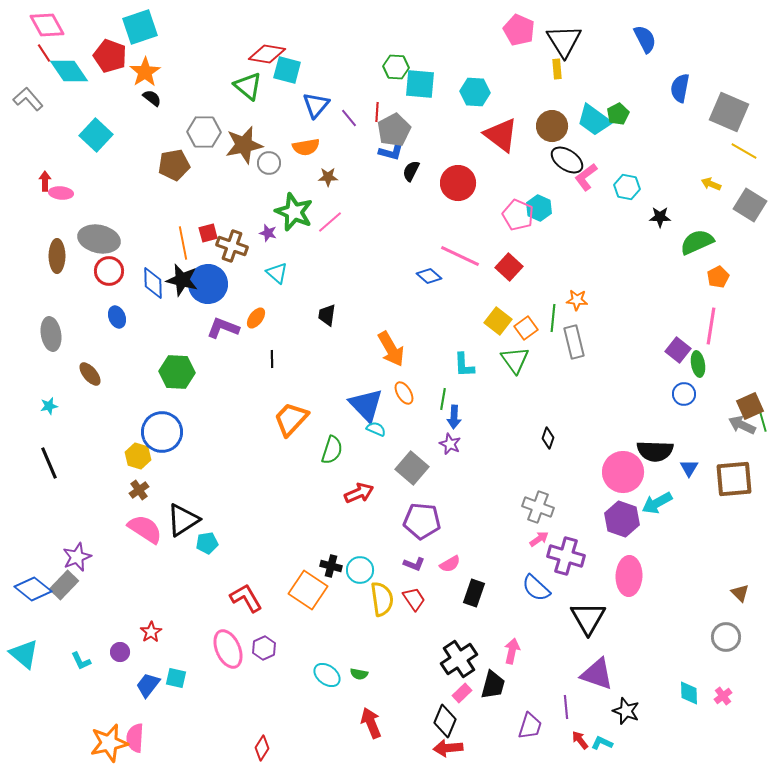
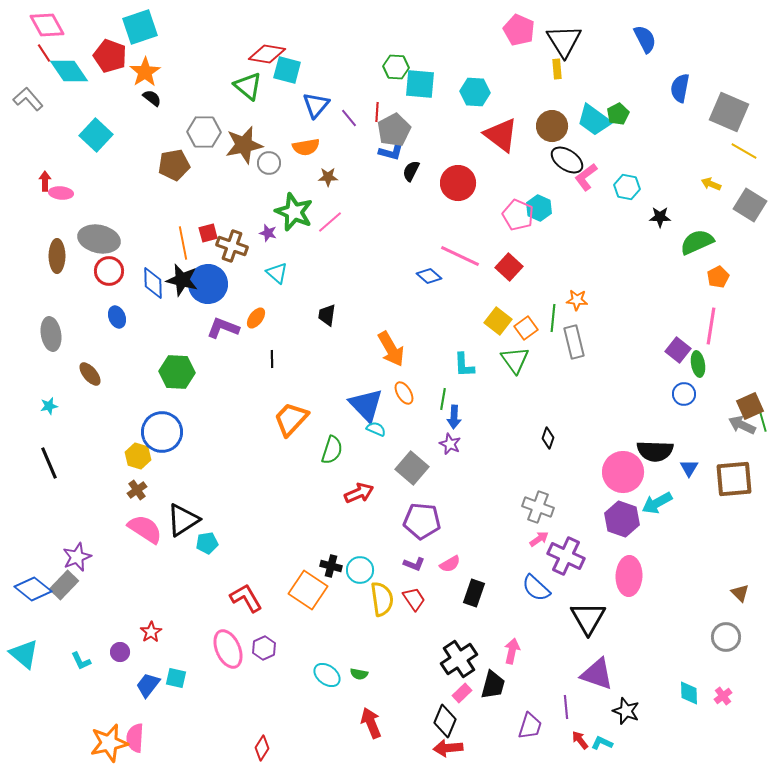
brown cross at (139, 490): moved 2 px left
purple cross at (566, 556): rotated 9 degrees clockwise
